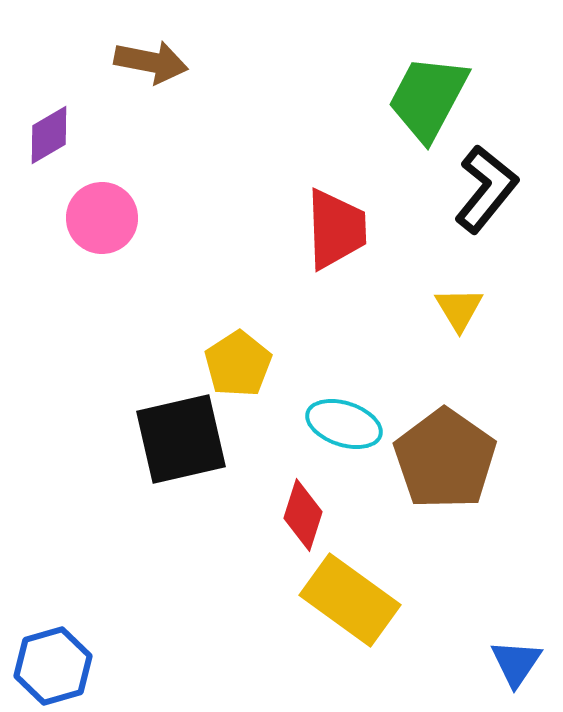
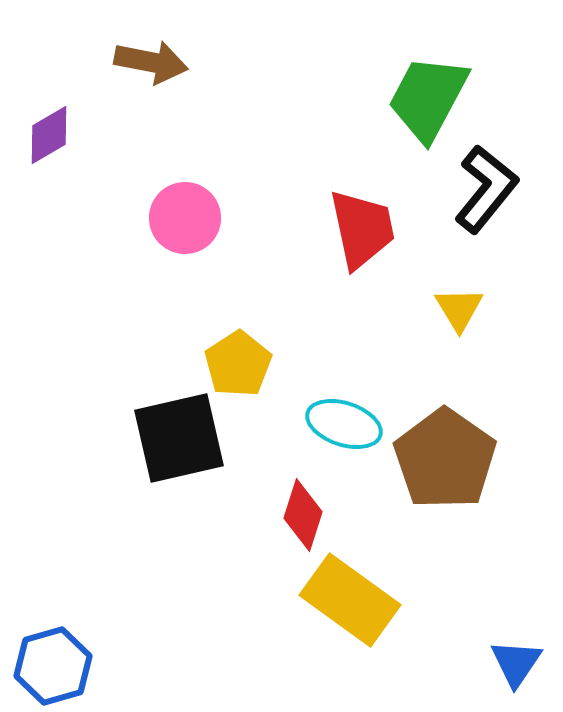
pink circle: moved 83 px right
red trapezoid: moved 26 px right; rotated 10 degrees counterclockwise
black square: moved 2 px left, 1 px up
